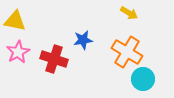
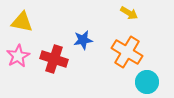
yellow triangle: moved 7 px right, 1 px down
pink star: moved 4 px down
cyan circle: moved 4 px right, 3 px down
